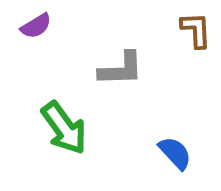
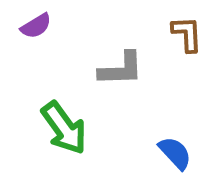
brown L-shape: moved 9 px left, 4 px down
